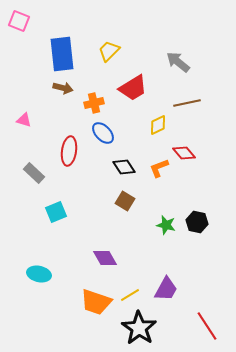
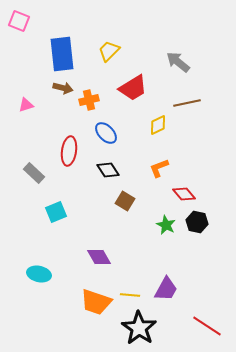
orange cross: moved 5 px left, 3 px up
pink triangle: moved 2 px right, 15 px up; rotated 35 degrees counterclockwise
blue ellipse: moved 3 px right
red diamond: moved 41 px down
black diamond: moved 16 px left, 3 px down
green star: rotated 12 degrees clockwise
purple diamond: moved 6 px left, 1 px up
yellow line: rotated 36 degrees clockwise
red line: rotated 24 degrees counterclockwise
